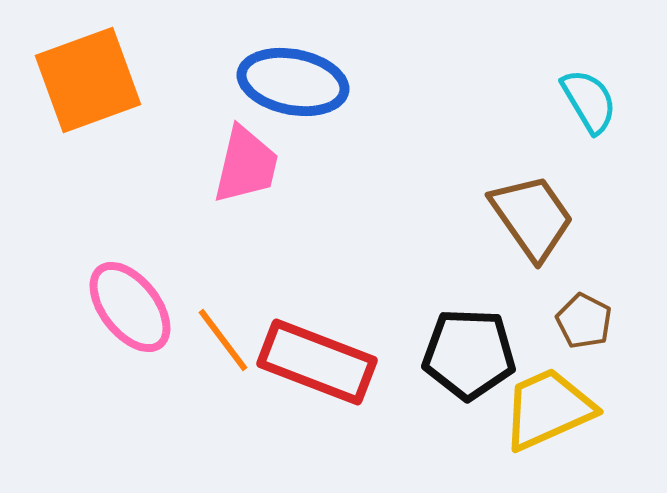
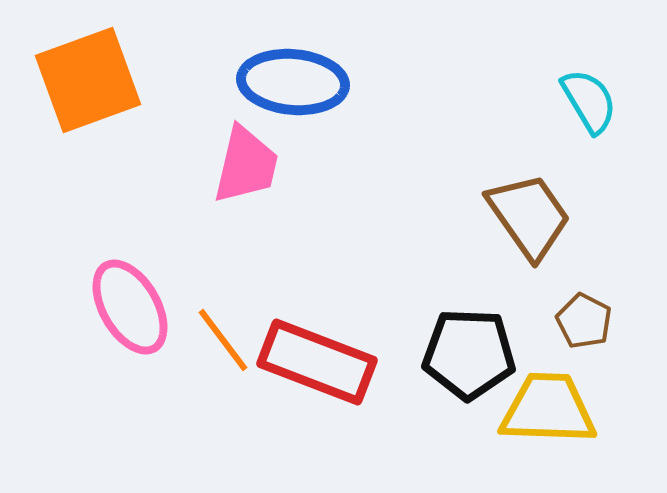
blue ellipse: rotated 6 degrees counterclockwise
brown trapezoid: moved 3 px left, 1 px up
pink ellipse: rotated 8 degrees clockwise
yellow trapezoid: rotated 26 degrees clockwise
